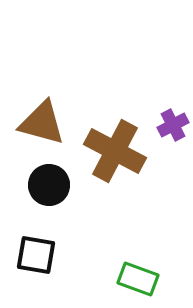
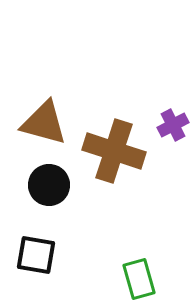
brown triangle: moved 2 px right
brown cross: moved 1 px left; rotated 10 degrees counterclockwise
green rectangle: moved 1 px right; rotated 54 degrees clockwise
